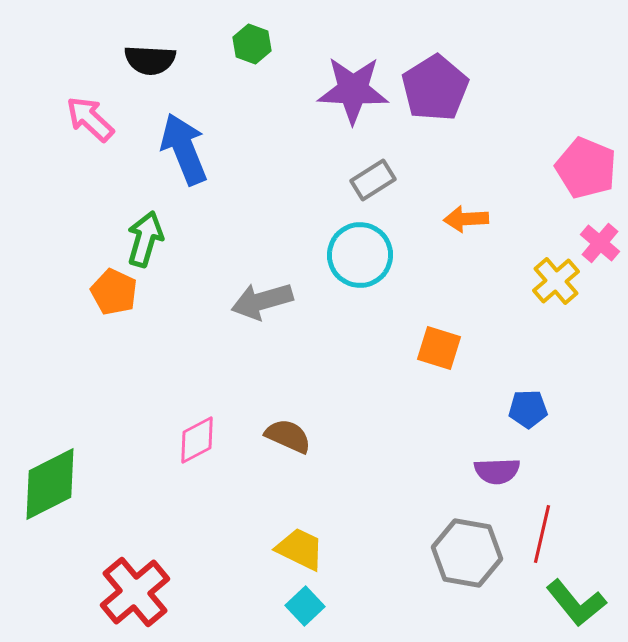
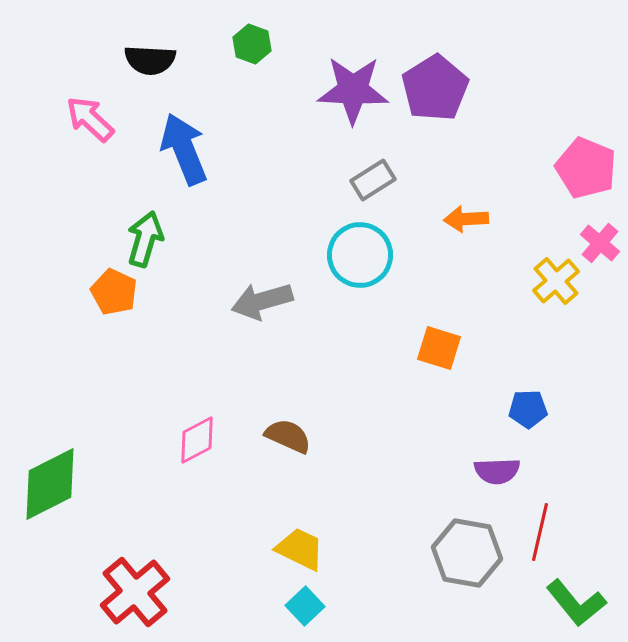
red line: moved 2 px left, 2 px up
